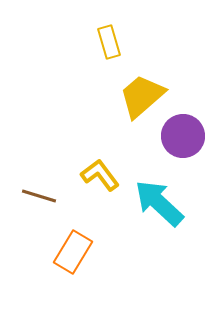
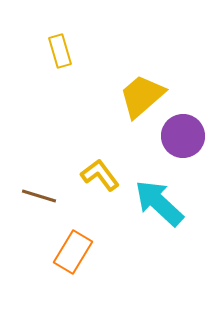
yellow rectangle: moved 49 px left, 9 px down
